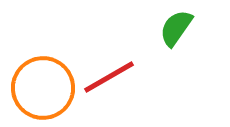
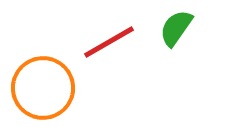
red line: moved 35 px up
